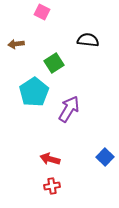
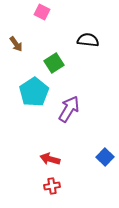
brown arrow: rotated 119 degrees counterclockwise
